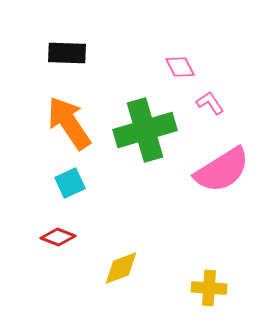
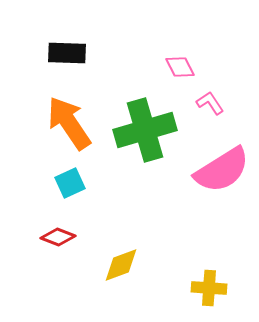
yellow diamond: moved 3 px up
